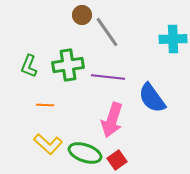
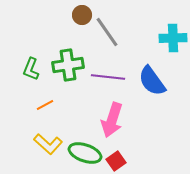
cyan cross: moved 1 px up
green L-shape: moved 2 px right, 3 px down
blue semicircle: moved 17 px up
orange line: rotated 30 degrees counterclockwise
red square: moved 1 px left, 1 px down
